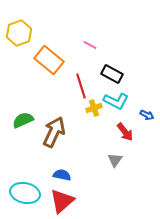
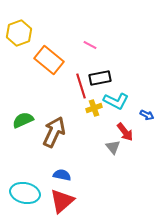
black rectangle: moved 12 px left, 4 px down; rotated 40 degrees counterclockwise
gray triangle: moved 2 px left, 13 px up; rotated 14 degrees counterclockwise
